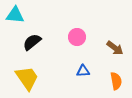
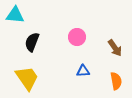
black semicircle: rotated 30 degrees counterclockwise
brown arrow: rotated 18 degrees clockwise
